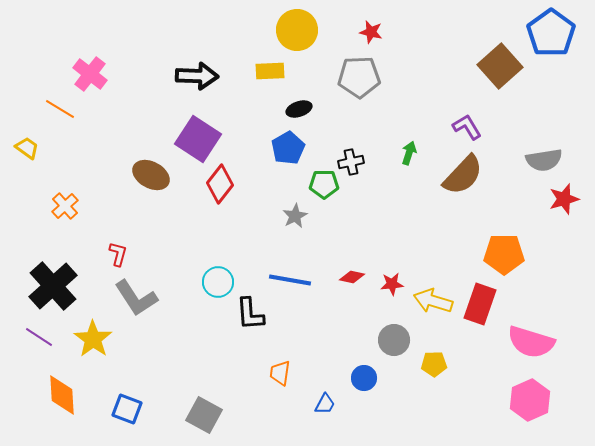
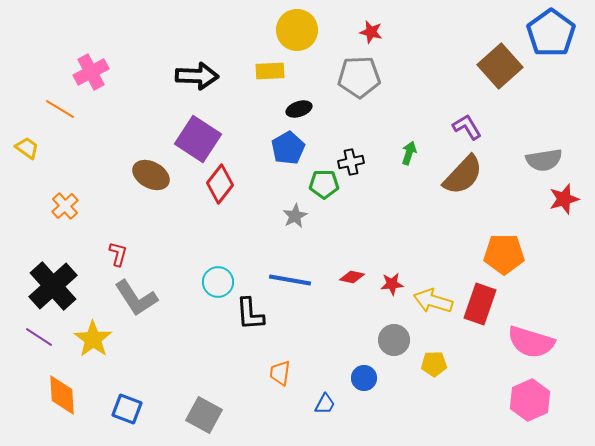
pink cross at (90, 74): moved 1 px right, 2 px up; rotated 24 degrees clockwise
